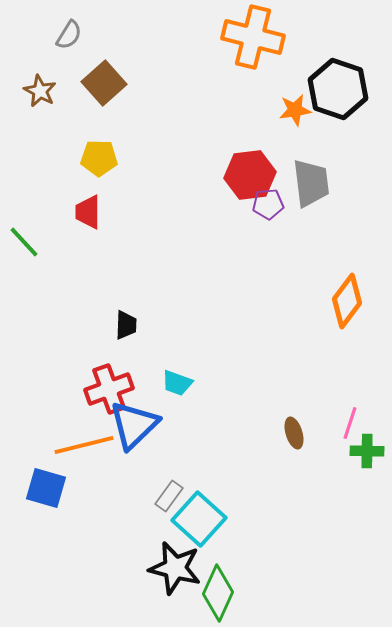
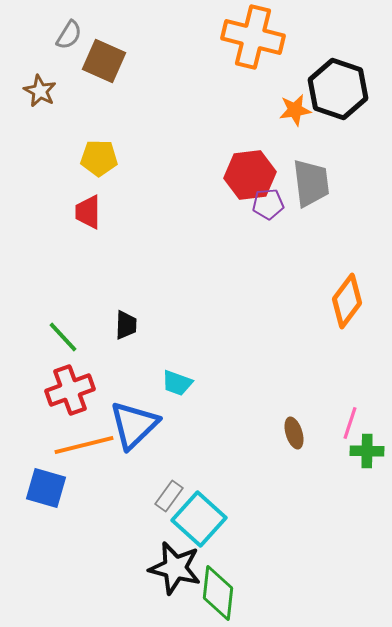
brown square: moved 22 px up; rotated 24 degrees counterclockwise
green line: moved 39 px right, 95 px down
red cross: moved 39 px left, 1 px down
green diamond: rotated 18 degrees counterclockwise
